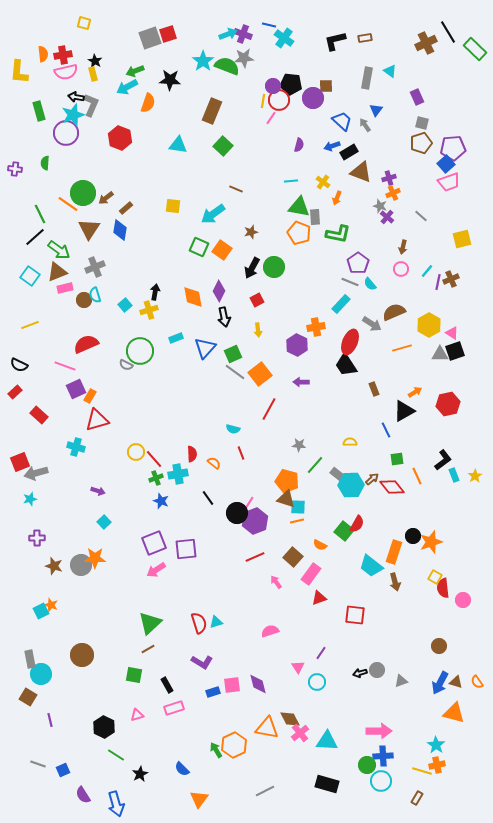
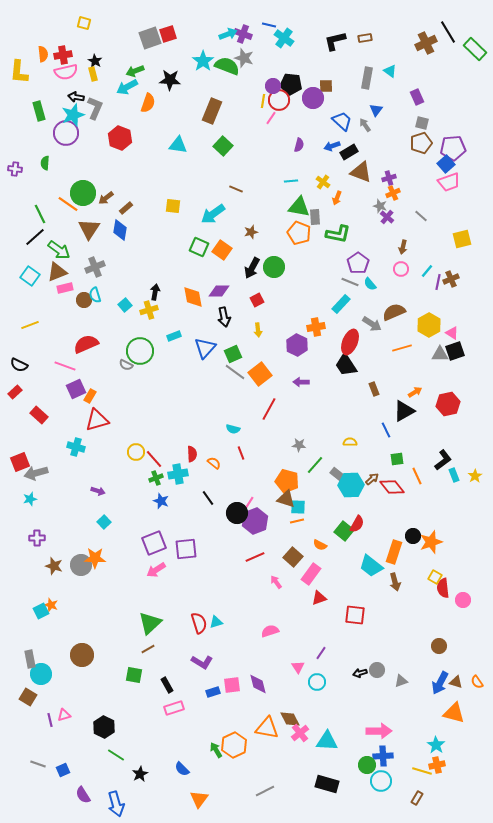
gray star at (244, 58): rotated 24 degrees clockwise
gray L-shape at (91, 105): moved 4 px right, 3 px down
purple diamond at (219, 291): rotated 65 degrees clockwise
cyan rectangle at (176, 338): moved 2 px left, 2 px up
pink triangle at (137, 715): moved 73 px left
